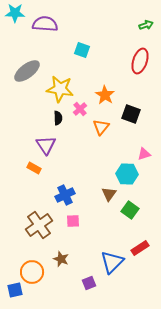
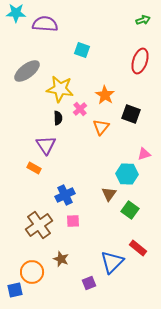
cyan star: moved 1 px right
green arrow: moved 3 px left, 5 px up
red rectangle: moved 2 px left; rotated 72 degrees clockwise
